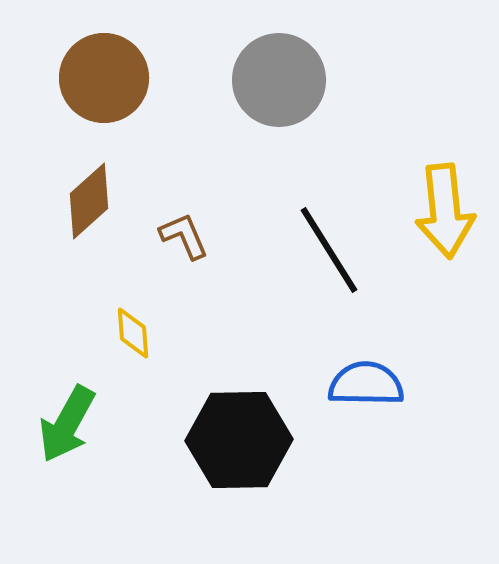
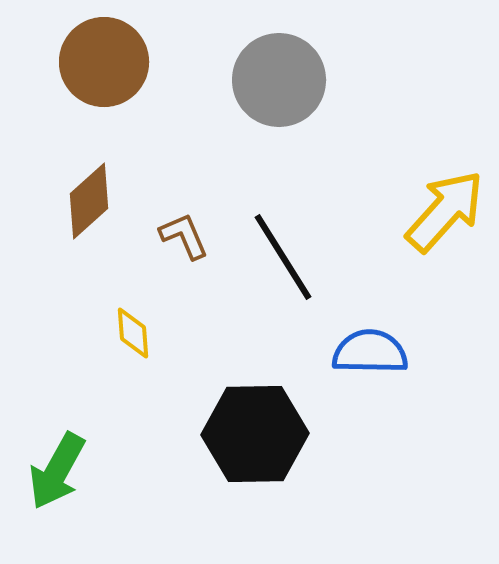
brown circle: moved 16 px up
yellow arrow: rotated 132 degrees counterclockwise
black line: moved 46 px left, 7 px down
blue semicircle: moved 4 px right, 32 px up
green arrow: moved 10 px left, 47 px down
black hexagon: moved 16 px right, 6 px up
